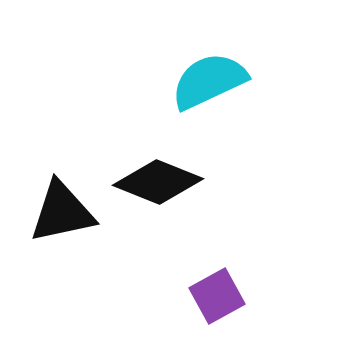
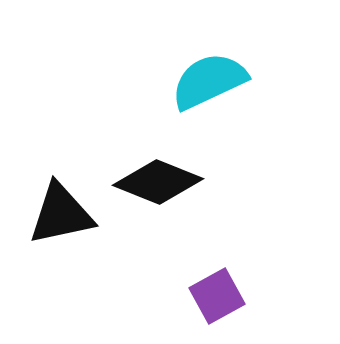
black triangle: moved 1 px left, 2 px down
